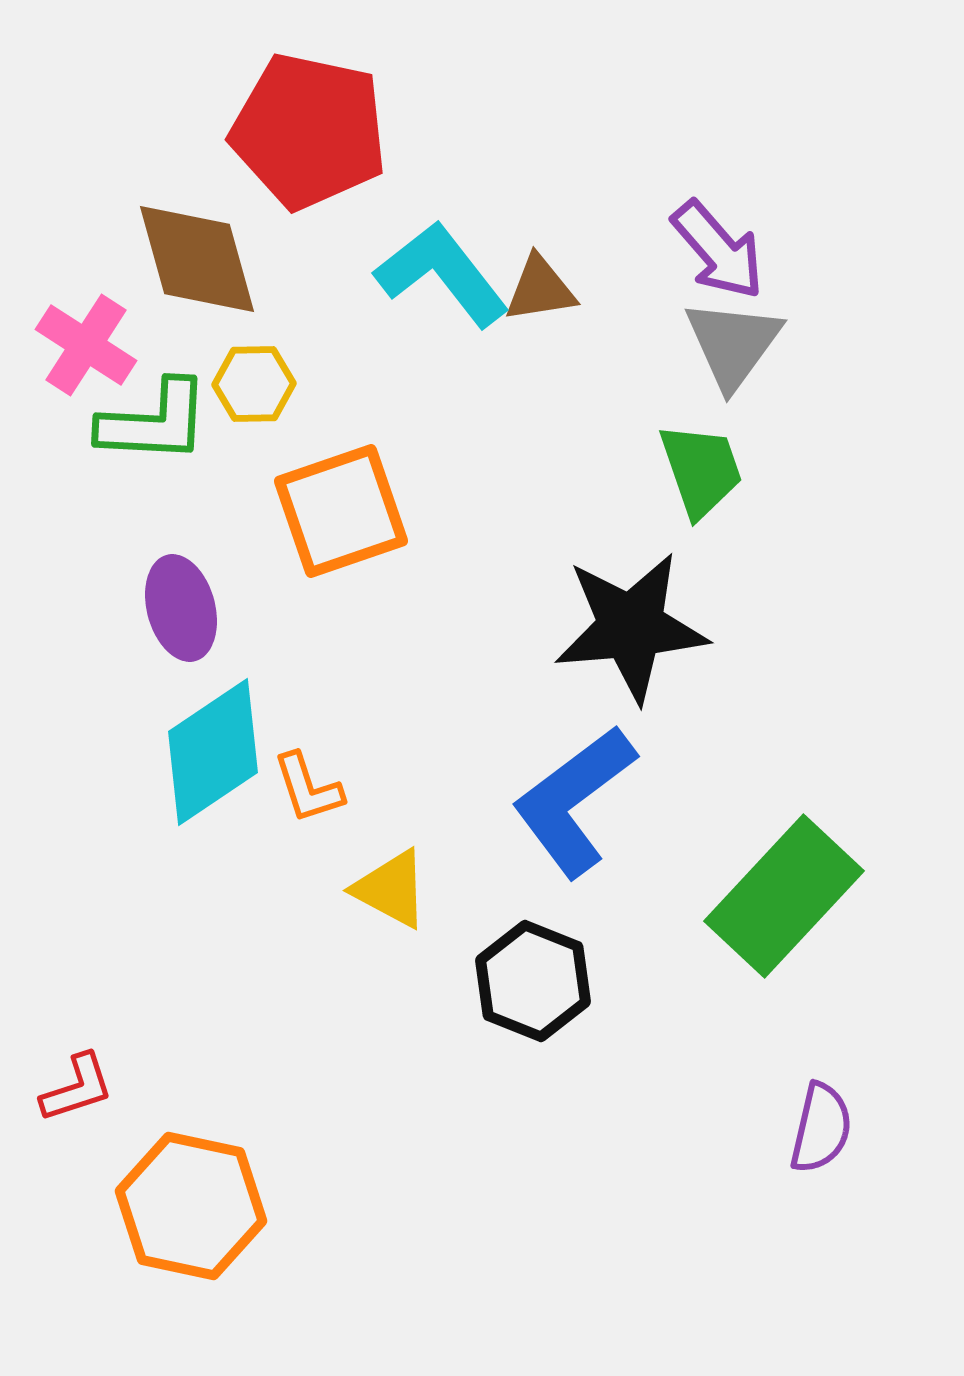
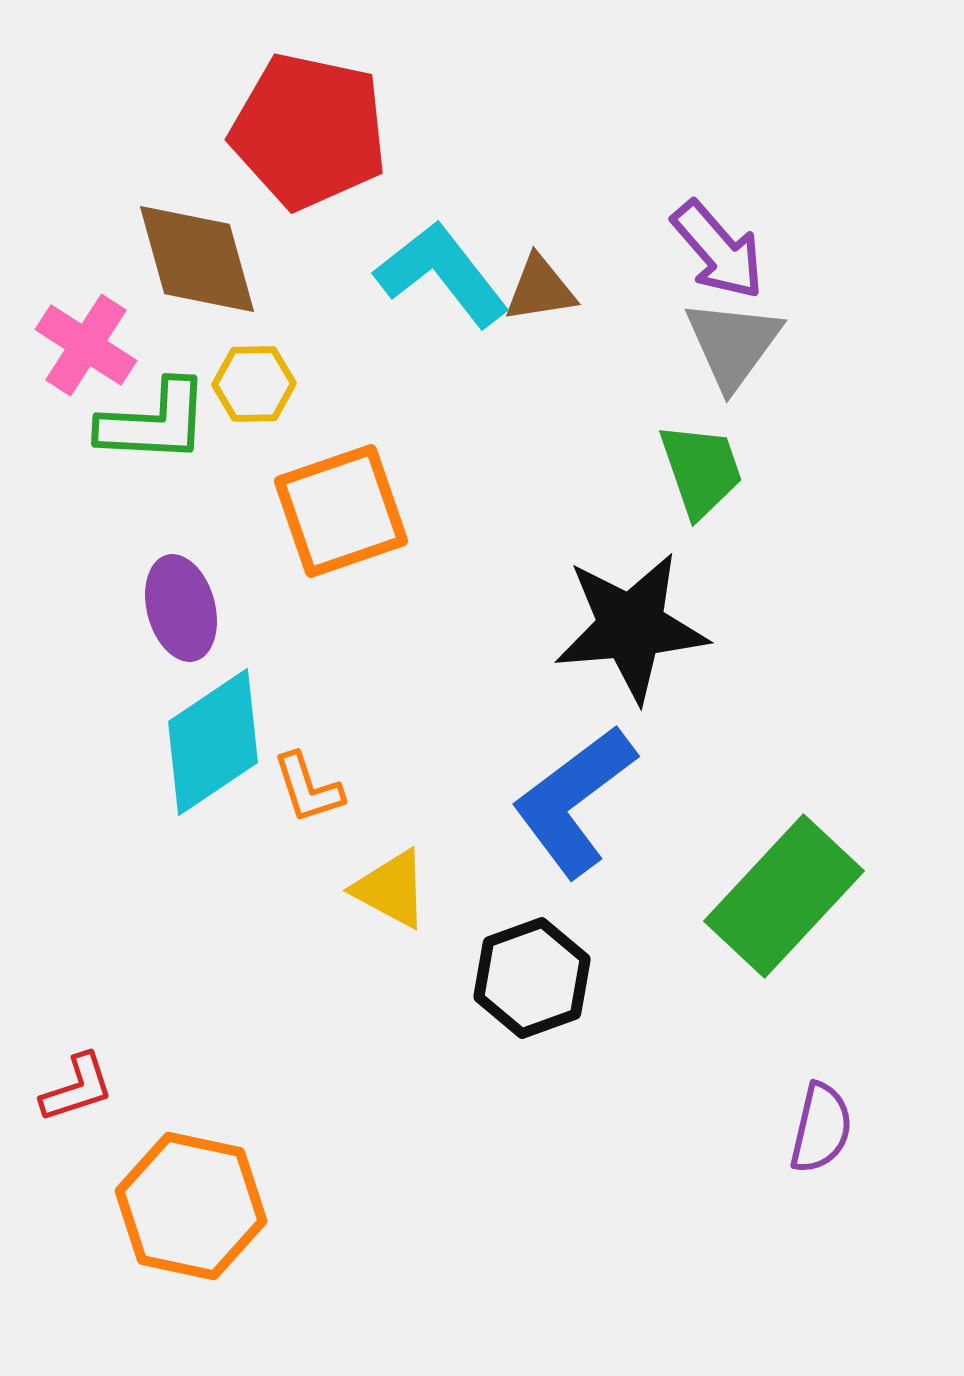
cyan diamond: moved 10 px up
black hexagon: moved 1 px left, 3 px up; rotated 18 degrees clockwise
